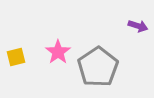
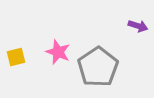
pink star: rotated 15 degrees counterclockwise
